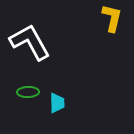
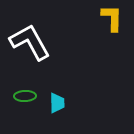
yellow L-shape: rotated 12 degrees counterclockwise
green ellipse: moved 3 px left, 4 px down
